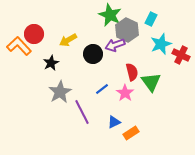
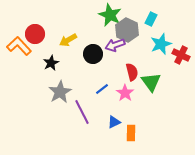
red circle: moved 1 px right
orange rectangle: rotated 56 degrees counterclockwise
